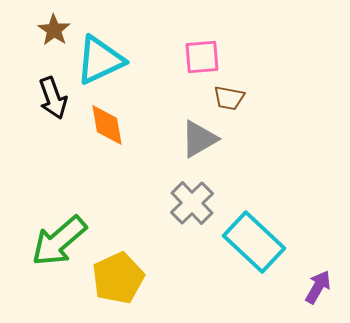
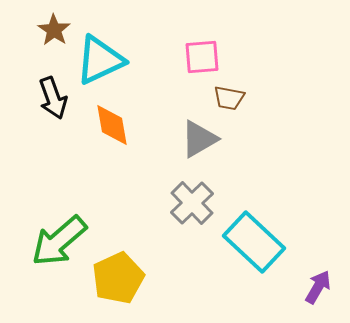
orange diamond: moved 5 px right
